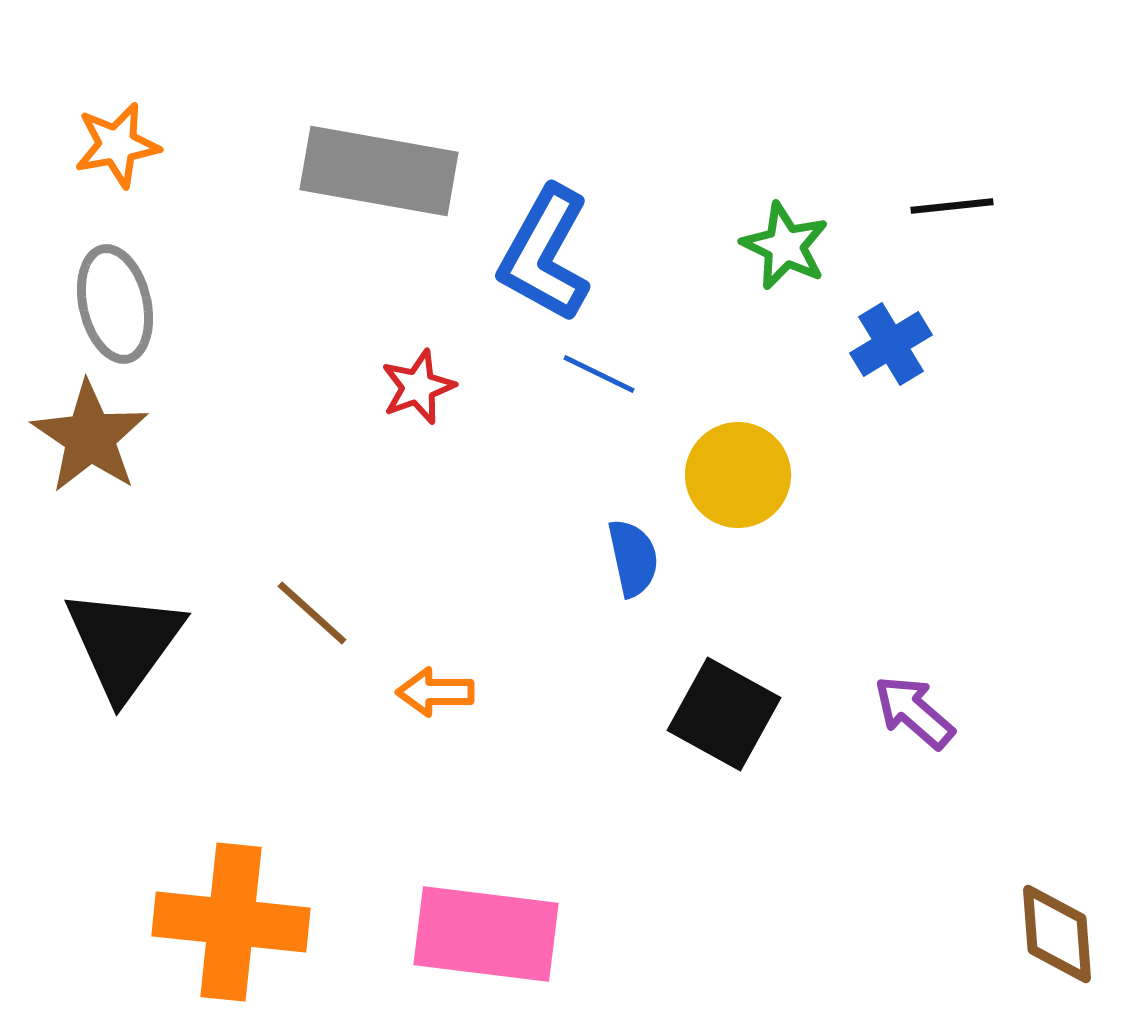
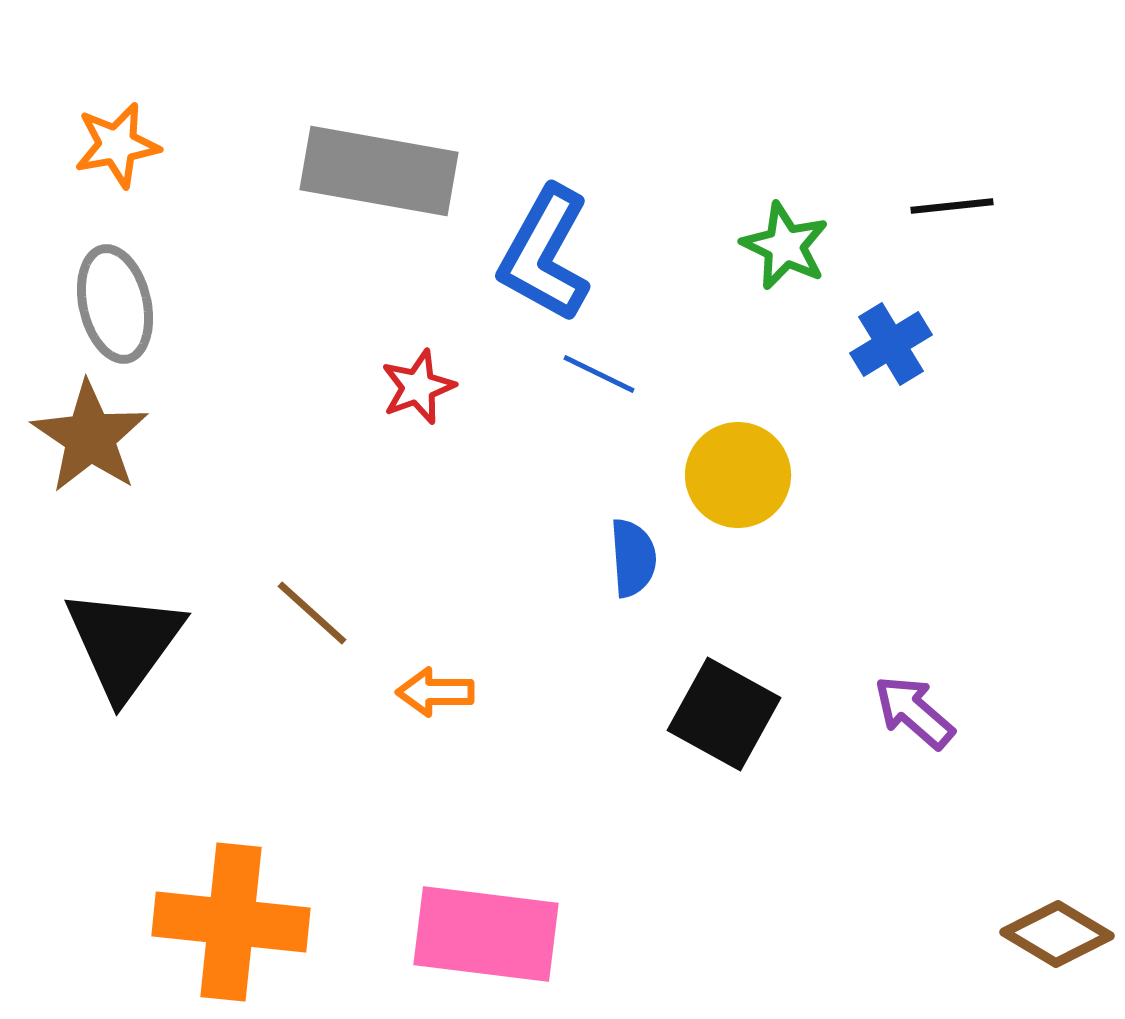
blue semicircle: rotated 8 degrees clockwise
brown diamond: rotated 55 degrees counterclockwise
